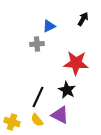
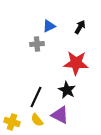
black arrow: moved 3 px left, 8 px down
black line: moved 2 px left
